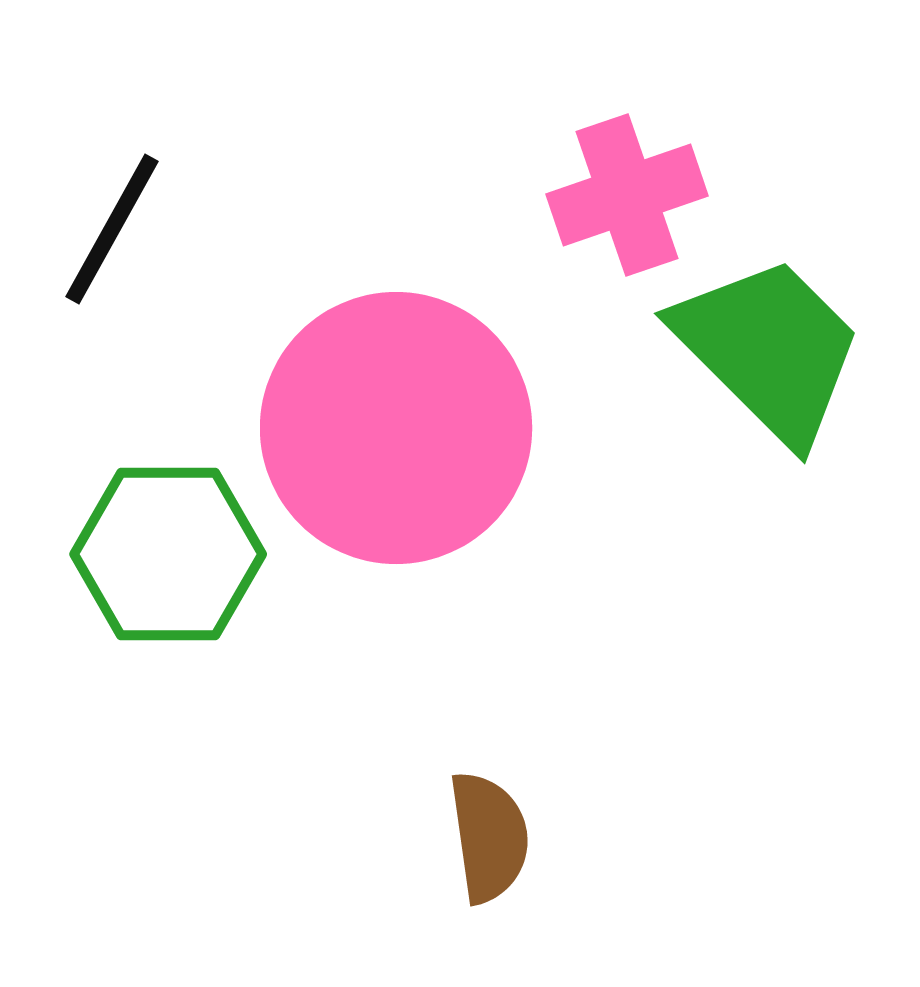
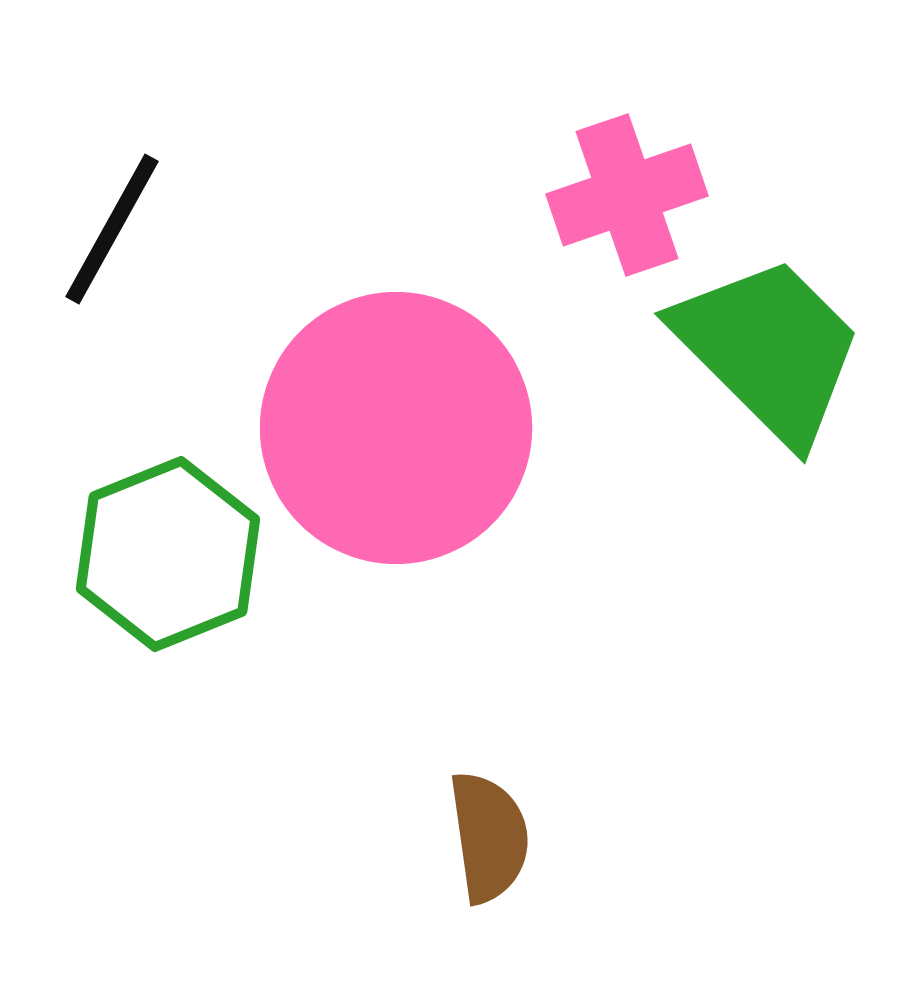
green hexagon: rotated 22 degrees counterclockwise
